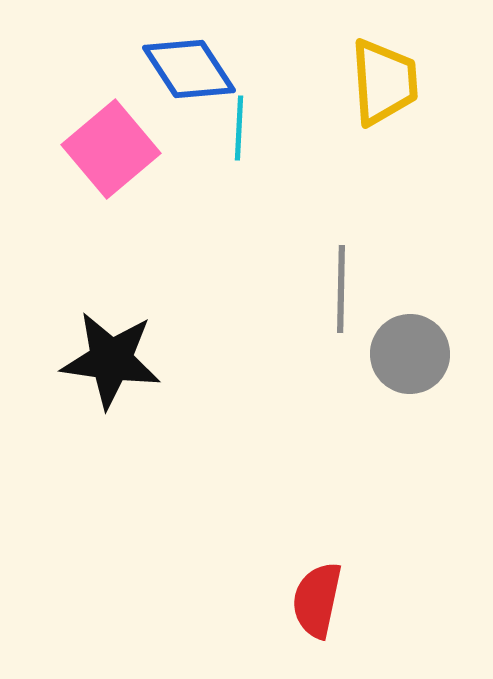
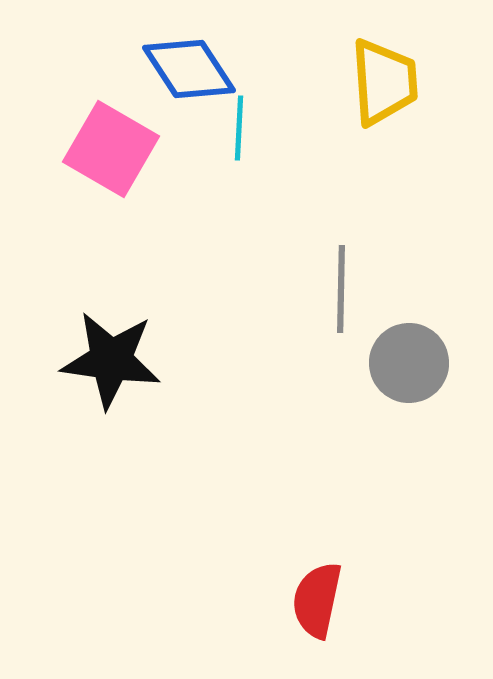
pink square: rotated 20 degrees counterclockwise
gray circle: moved 1 px left, 9 px down
